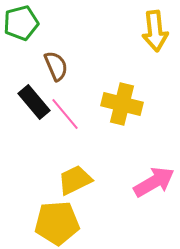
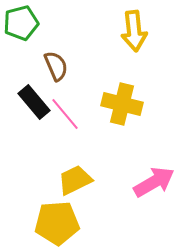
yellow arrow: moved 21 px left
